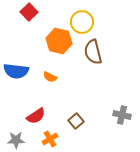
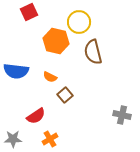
red square: rotated 18 degrees clockwise
yellow circle: moved 3 px left
orange hexagon: moved 3 px left
brown square: moved 11 px left, 26 px up
gray star: moved 3 px left, 1 px up
